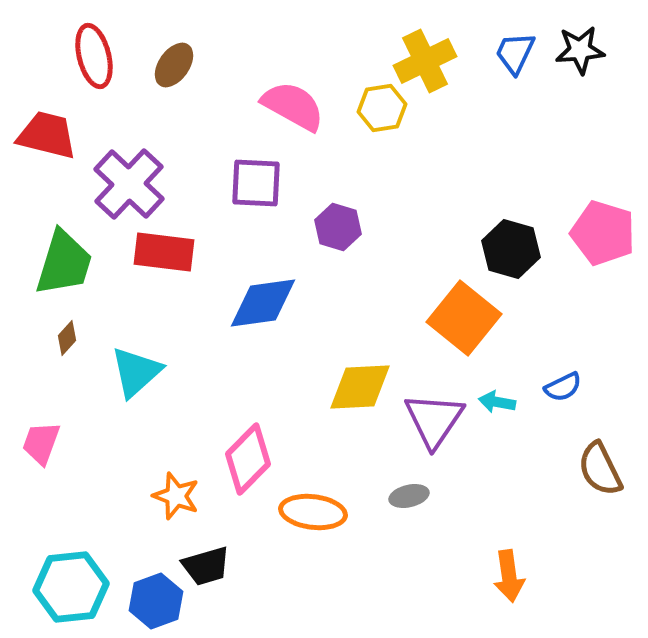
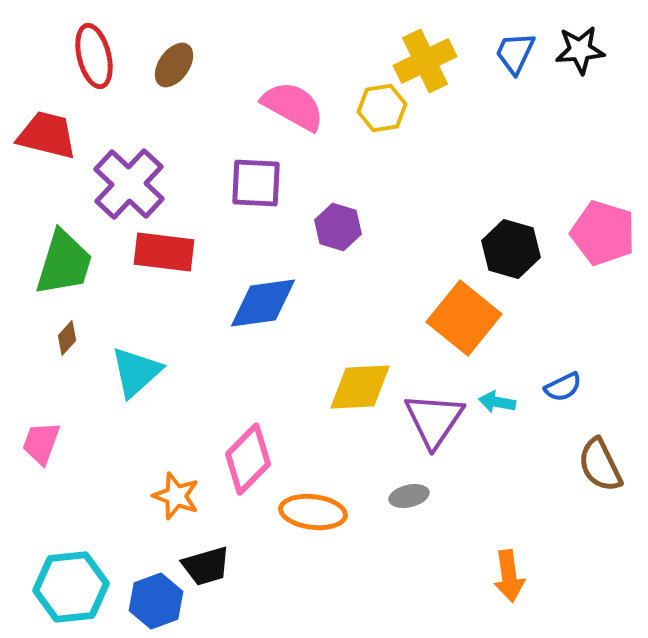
brown semicircle: moved 4 px up
